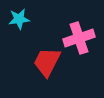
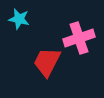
cyan star: rotated 20 degrees clockwise
